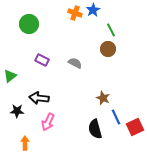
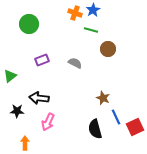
green line: moved 20 px left; rotated 48 degrees counterclockwise
purple rectangle: rotated 48 degrees counterclockwise
